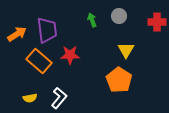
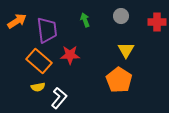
gray circle: moved 2 px right
green arrow: moved 7 px left
orange arrow: moved 13 px up
yellow semicircle: moved 8 px right, 11 px up
